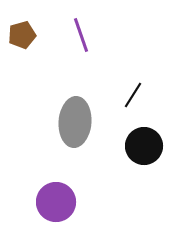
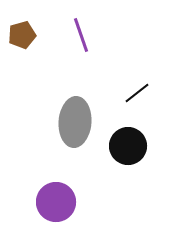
black line: moved 4 px right, 2 px up; rotated 20 degrees clockwise
black circle: moved 16 px left
